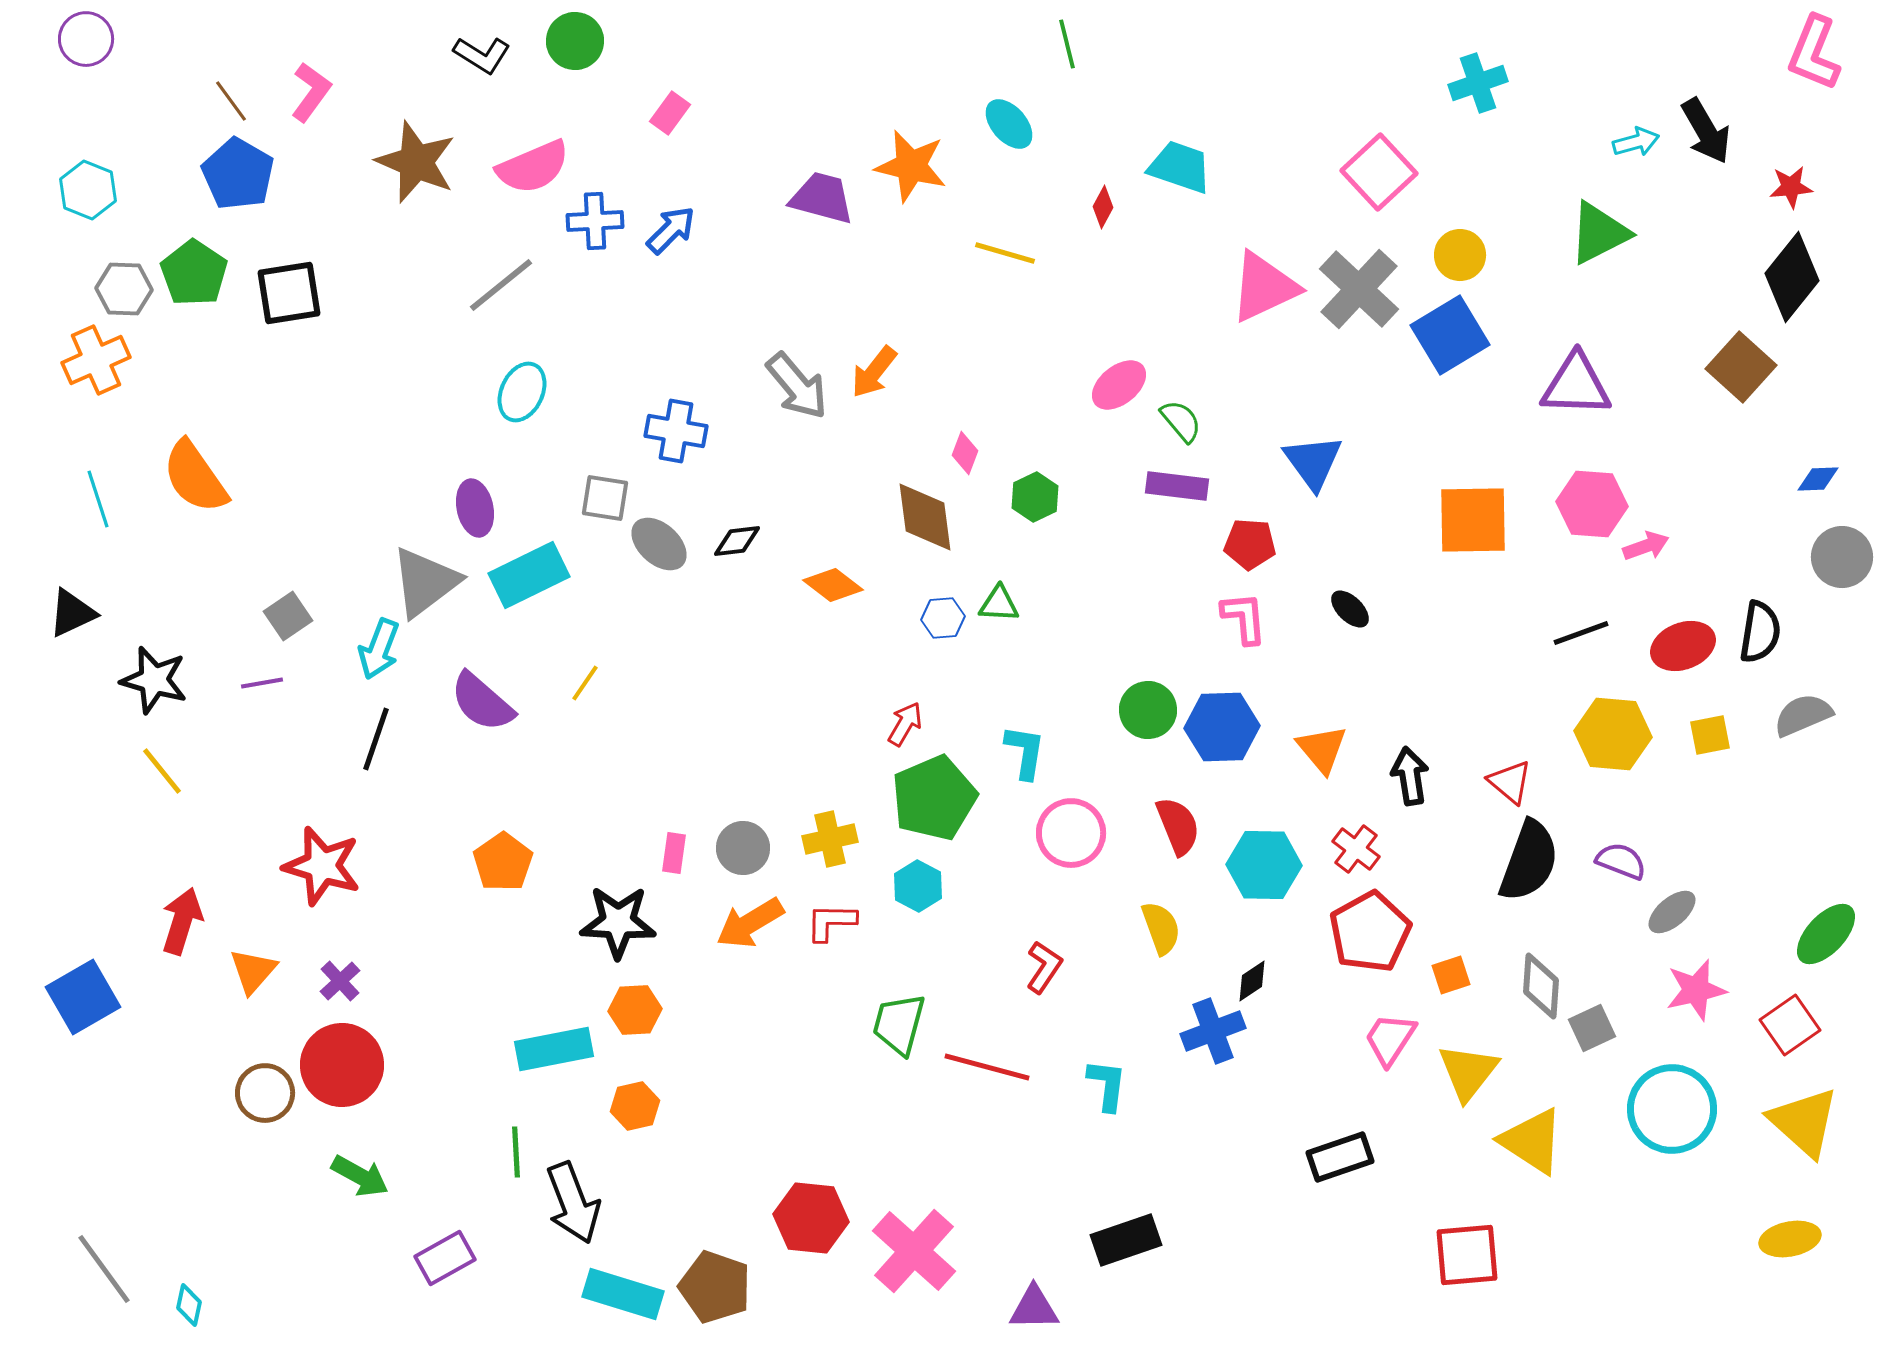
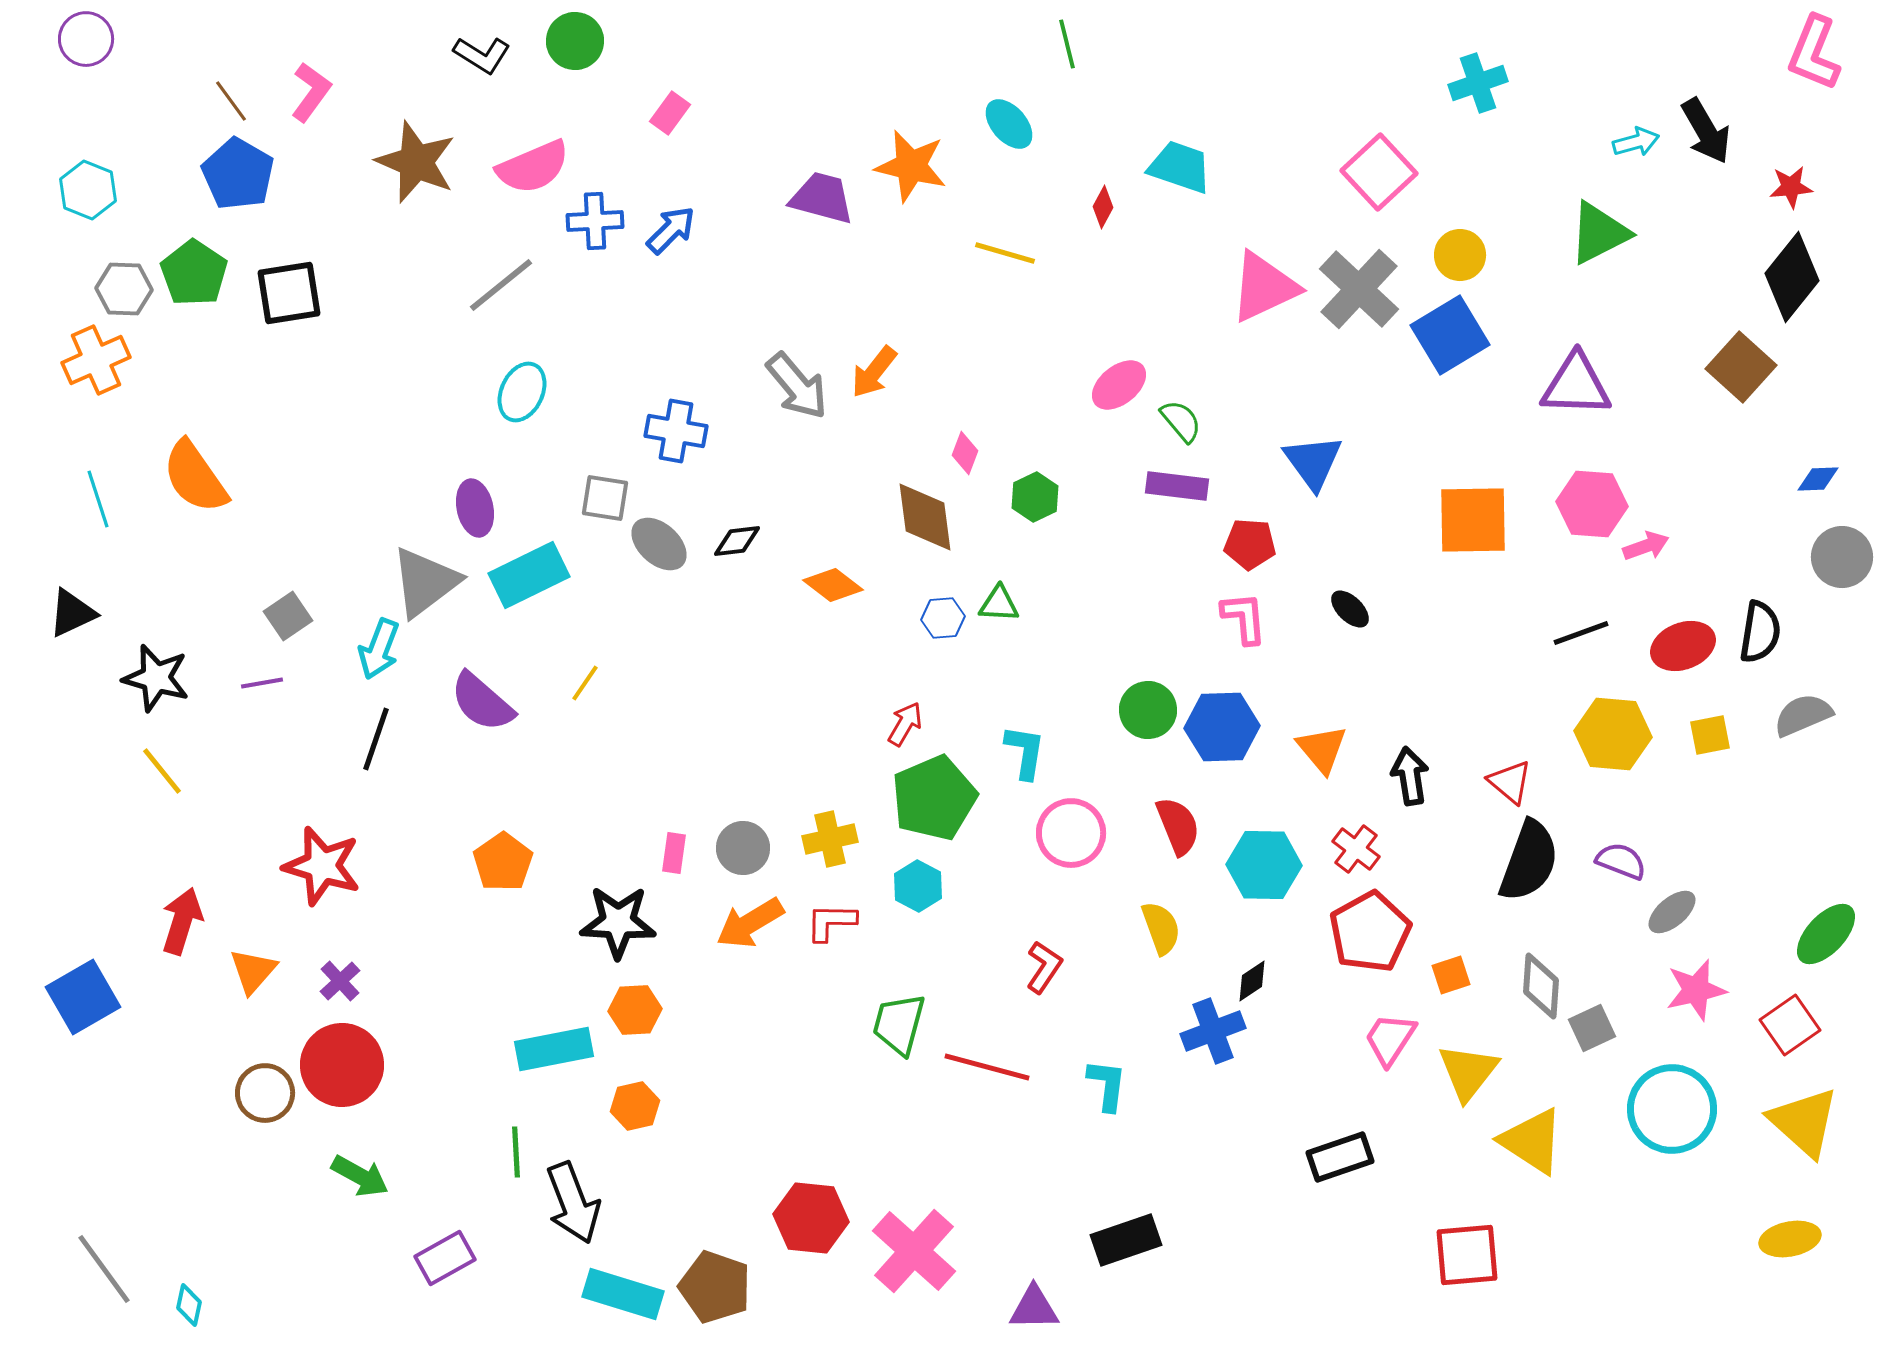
black star at (154, 680): moved 2 px right, 2 px up
